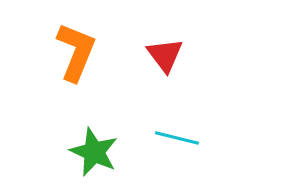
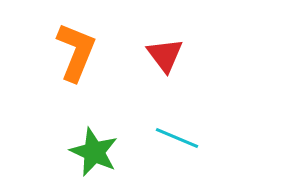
cyan line: rotated 9 degrees clockwise
